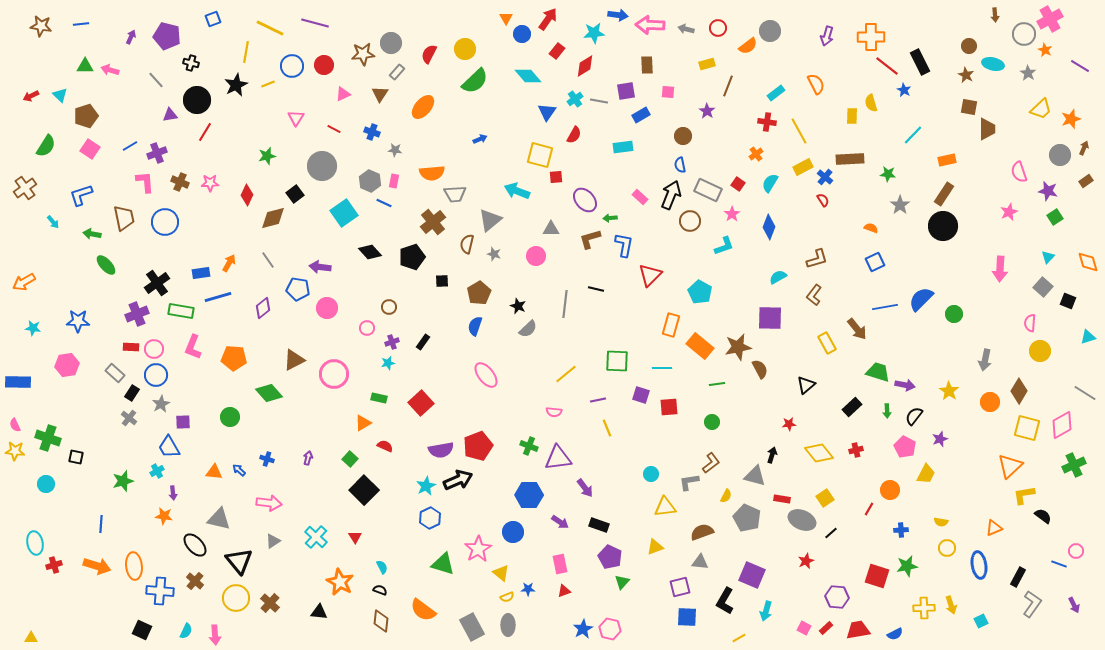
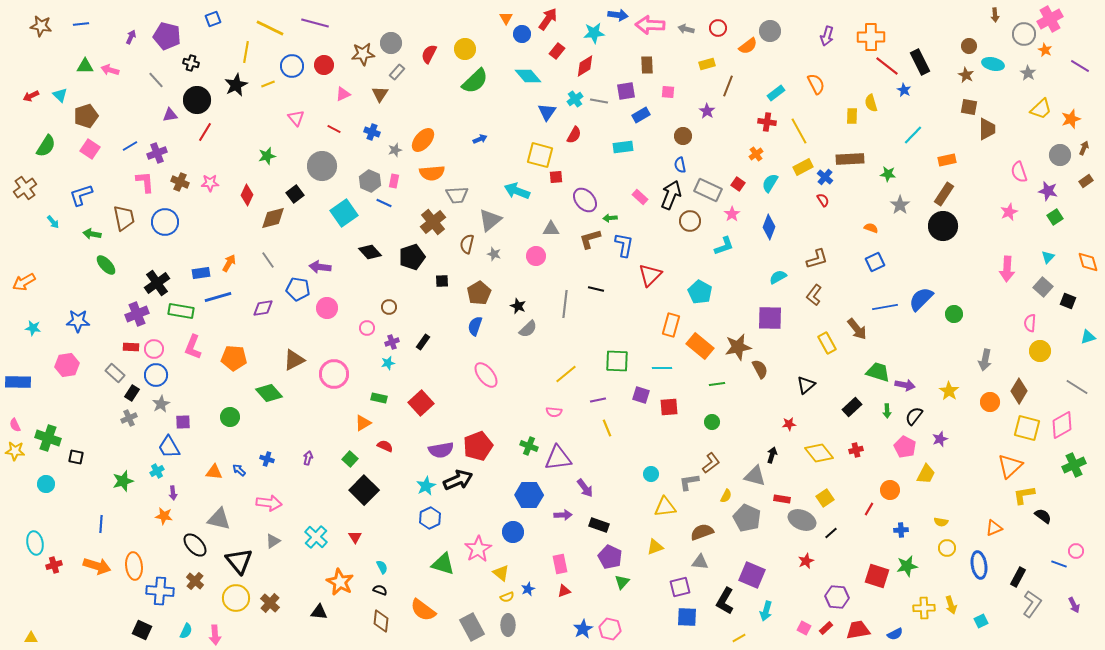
orange ellipse at (423, 107): moved 33 px down
pink triangle at (296, 118): rotated 12 degrees counterclockwise
gray star at (395, 150): rotated 24 degrees counterclockwise
gray trapezoid at (455, 194): moved 2 px right, 1 px down
pink arrow at (1000, 269): moved 7 px right
purple diamond at (263, 308): rotated 30 degrees clockwise
gray line at (1085, 393): moved 8 px left, 6 px up
gray cross at (129, 418): rotated 28 degrees clockwise
purple arrow at (560, 522): moved 3 px right, 7 px up; rotated 36 degrees counterclockwise
blue star at (528, 589): rotated 24 degrees counterclockwise
